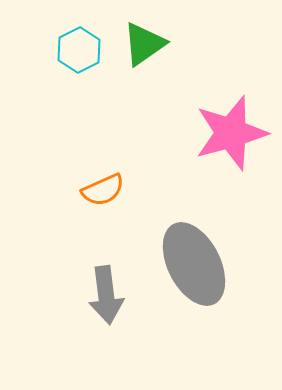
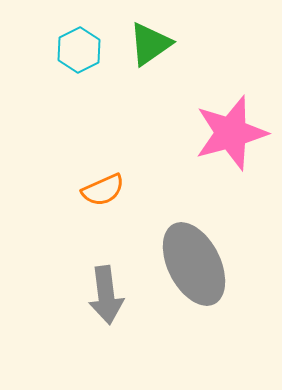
green triangle: moved 6 px right
